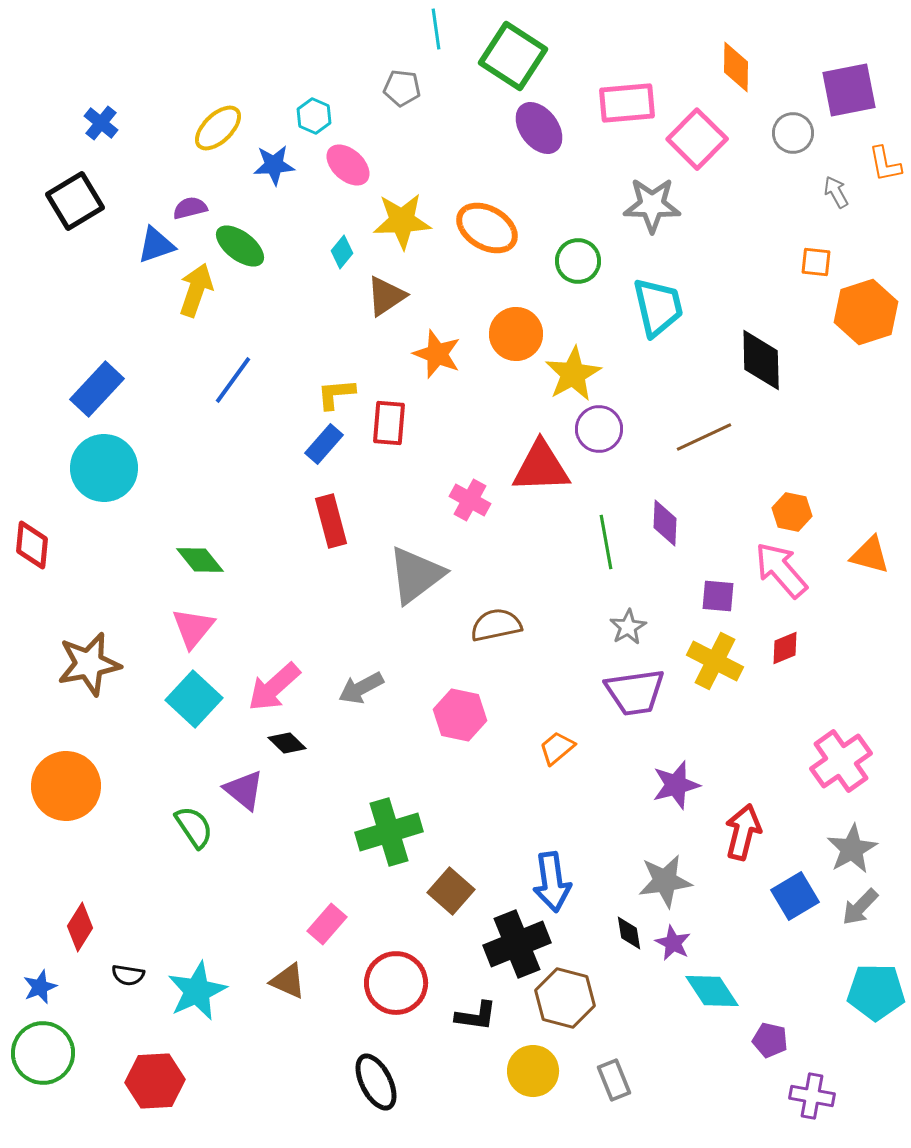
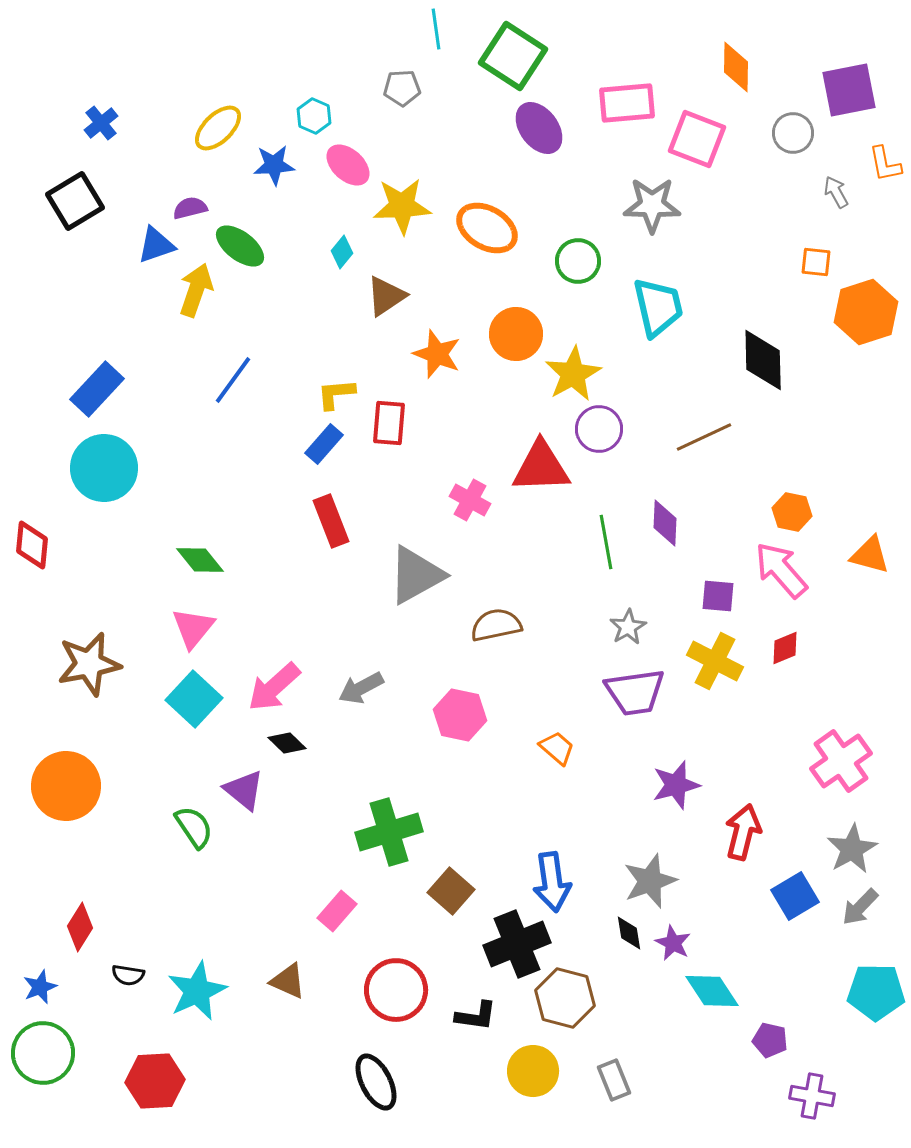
gray pentagon at (402, 88): rotated 9 degrees counterclockwise
blue cross at (101, 123): rotated 12 degrees clockwise
pink square at (697, 139): rotated 24 degrees counterclockwise
yellow star at (402, 221): moved 15 px up
black diamond at (761, 360): moved 2 px right
red rectangle at (331, 521): rotated 6 degrees counterclockwise
gray triangle at (416, 575): rotated 8 degrees clockwise
orange trapezoid at (557, 748): rotated 81 degrees clockwise
gray star at (665, 881): moved 15 px left; rotated 12 degrees counterclockwise
pink rectangle at (327, 924): moved 10 px right, 13 px up
red circle at (396, 983): moved 7 px down
